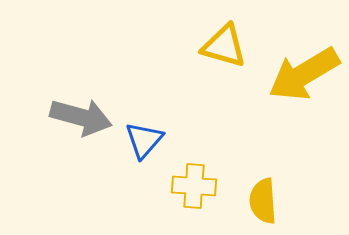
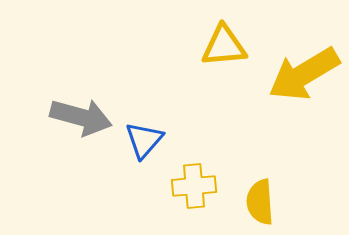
yellow triangle: rotated 21 degrees counterclockwise
yellow cross: rotated 9 degrees counterclockwise
yellow semicircle: moved 3 px left, 1 px down
